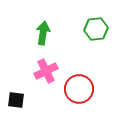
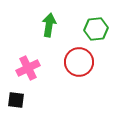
green arrow: moved 6 px right, 8 px up
pink cross: moved 18 px left, 3 px up
red circle: moved 27 px up
